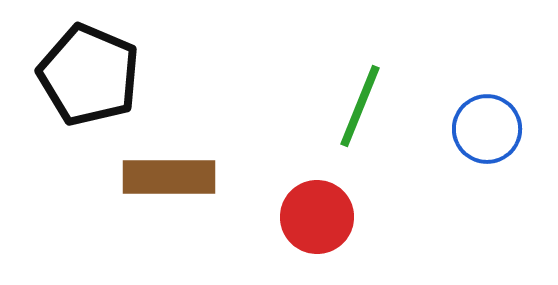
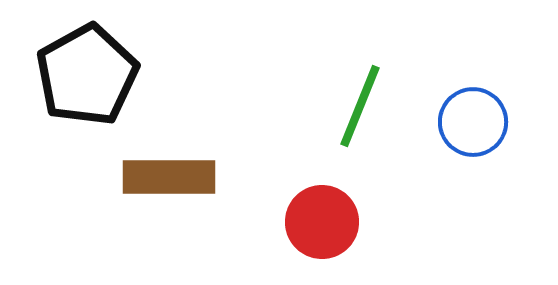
black pentagon: moved 2 px left; rotated 20 degrees clockwise
blue circle: moved 14 px left, 7 px up
red circle: moved 5 px right, 5 px down
